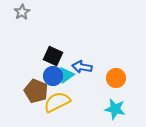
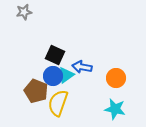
gray star: moved 2 px right; rotated 21 degrees clockwise
black square: moved 2 px right, 1 px up
yellow semicircle: moved 1 px right, 1 px down; rotated 44 degrees counterclockwise
